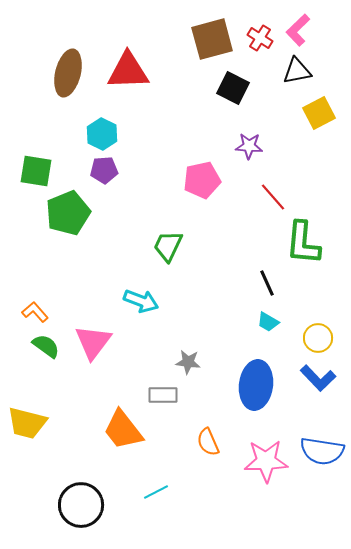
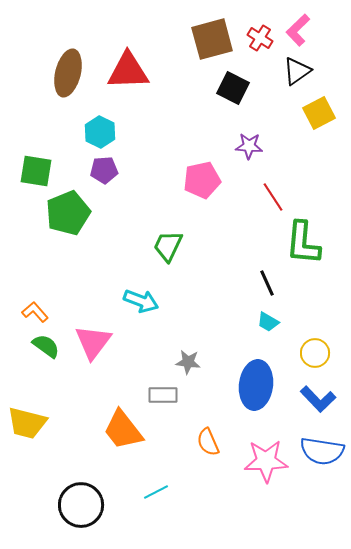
black triangle: rotated 24 degrees counterclockwise
cyan hexagon: moved 2 px left, 2 px up
red line: rotated 8 degrees clockwise
yellow circle: moved 3 px left, 15 px down
blue L-shape: moved 21 px down
